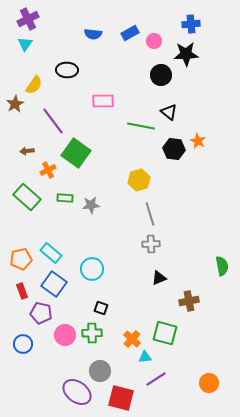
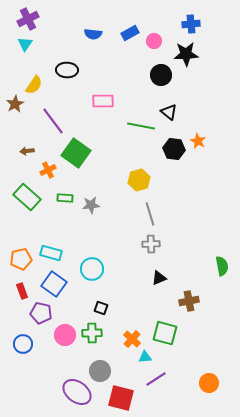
cyan rectangle at (51, 253): rotated 25 degrees counterclockwise
